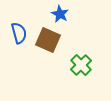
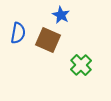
blue star: moved 1 px right, 1 px down
blue semicircle: moved 1 px left; rotated 25 degrees clockwise
